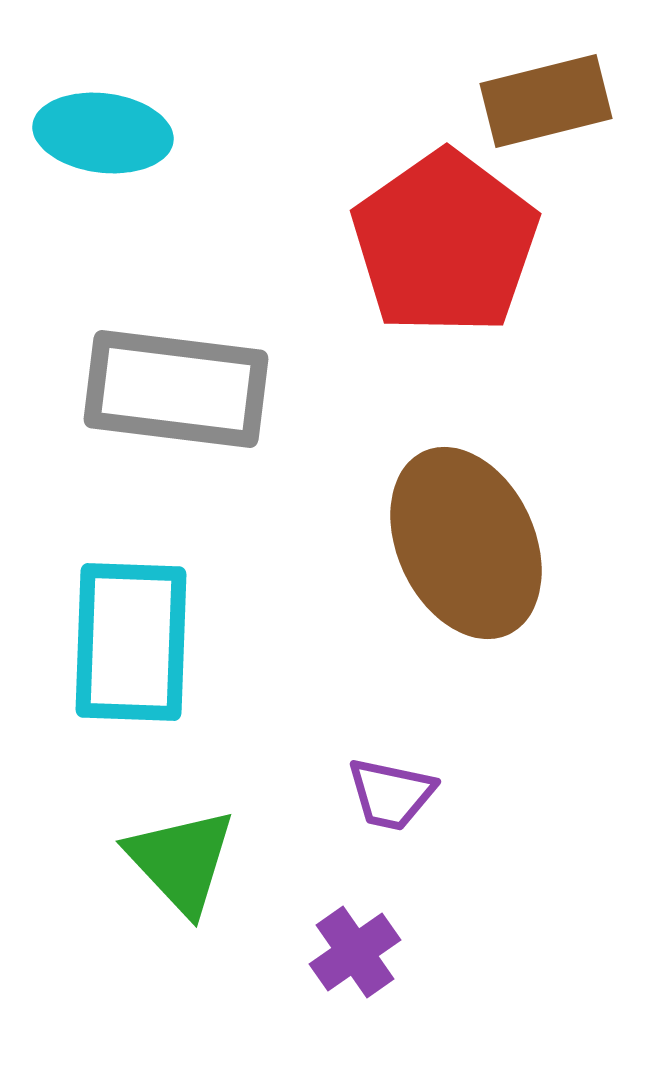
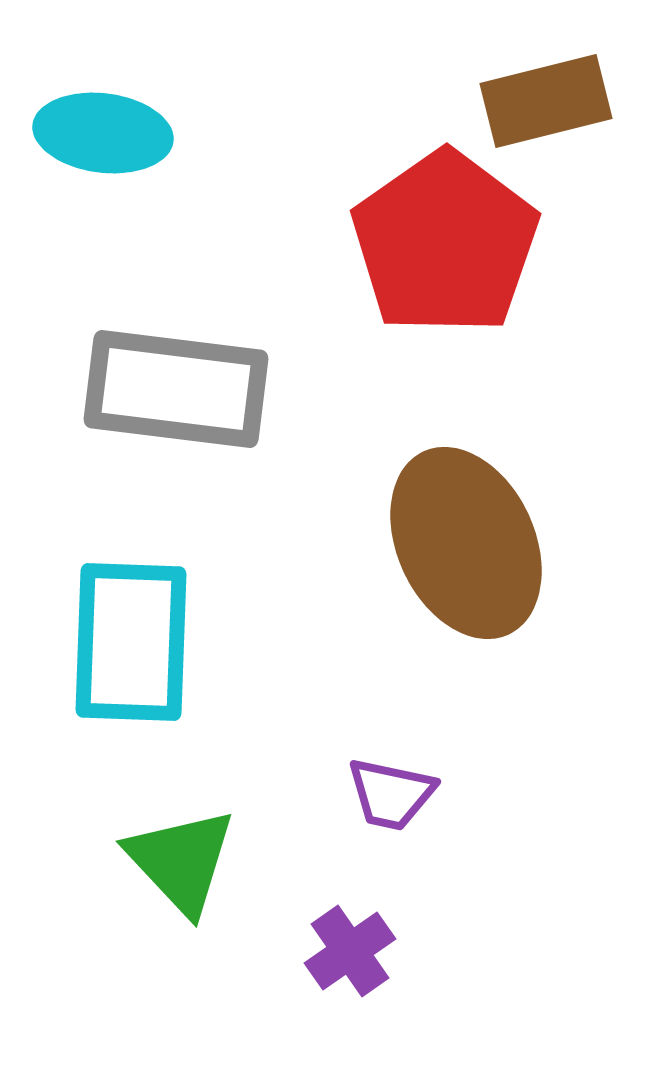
purple cross: moved 5 px left, 1 px up
